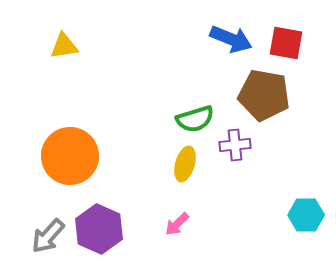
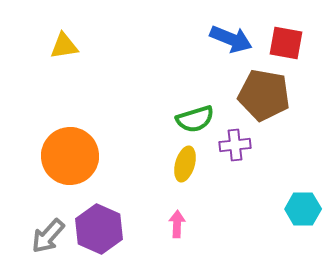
cyan hexagon: moved 3 px left, 6 px up
pink arrow: rotated 136 degrees clockwise
